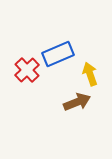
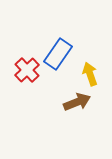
blue rectangle: rotated 32 degrees counterclockwise
